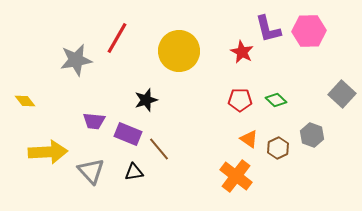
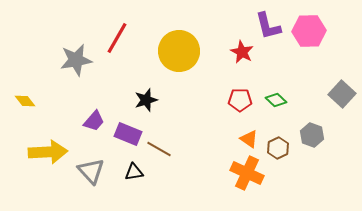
purple L-shape: moved 3 px up
purple trapezoid: rotated 55 degrees counterclockwise
brown line: rotated 20 degrees counterclockwise
orange cross: moved 11 px right, 3 px up; rotated 12 degrees counterclockwise
